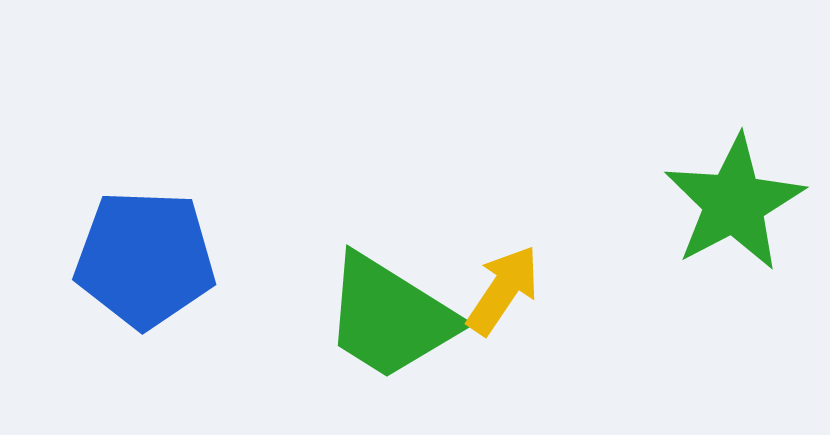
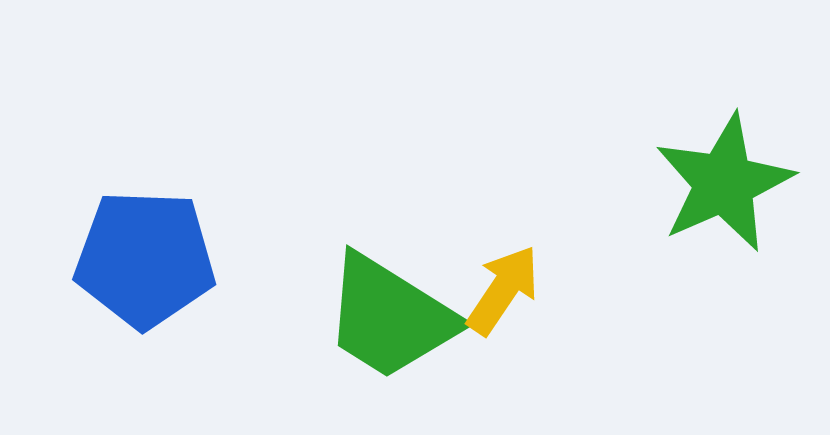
green star: moved 10 px left, 20 px up; rotated 4 degrees clockwise
